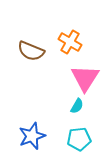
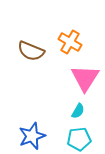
cyan semicircle: moved 1 px right, 5 px down
